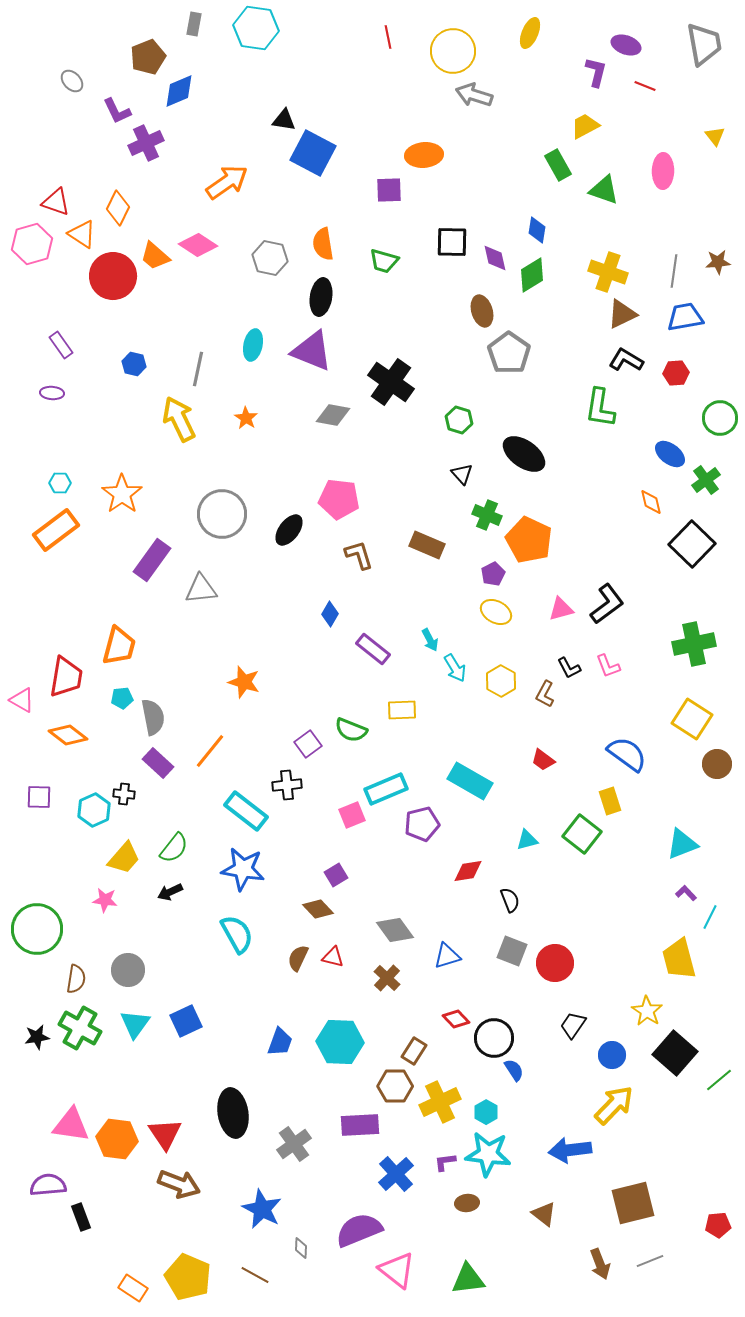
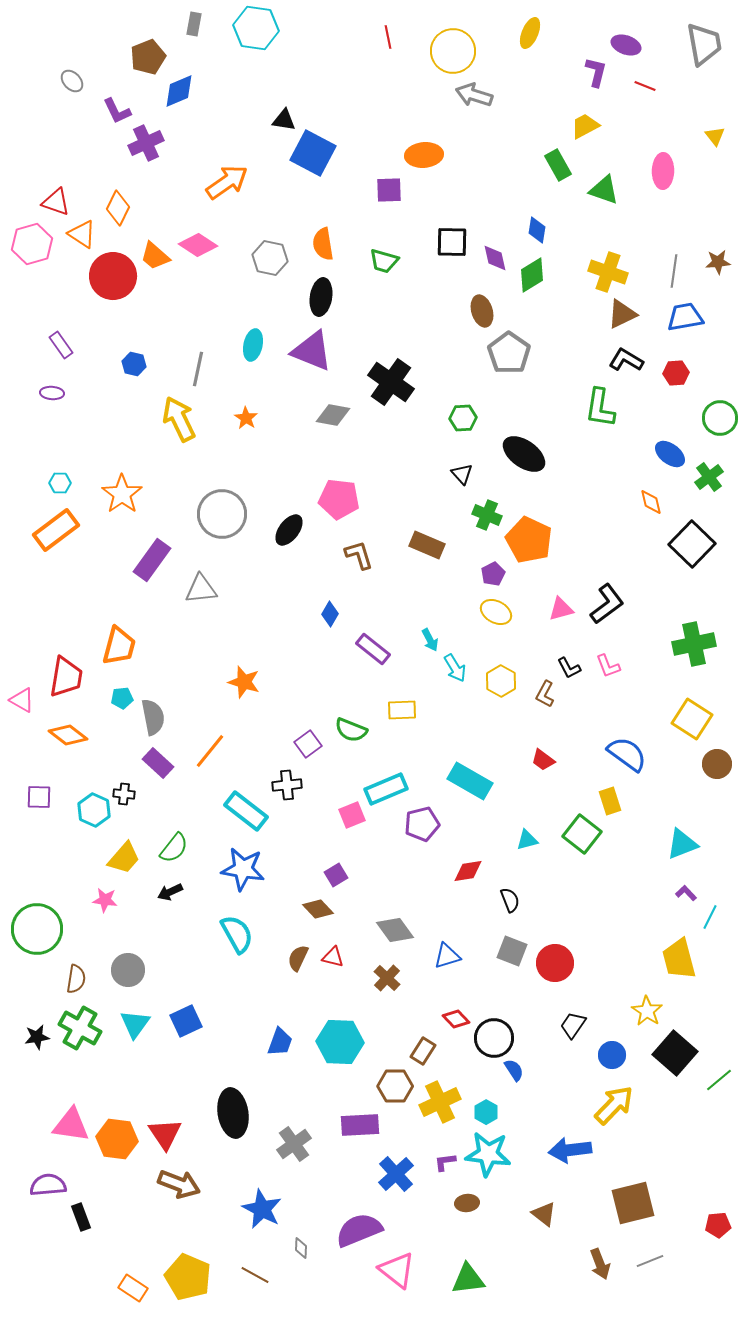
green hexagon at (459, 420): moved 4 px right, 2 px up; rotated 20 degrees counterclockwise
green cross at (706, 480): moved 3 px right, 3 px up
cyan hexagon at (94, 810): rotated 12 degrees counterclockwise
brown rectangle at (414, 1051): moved 9 px right
